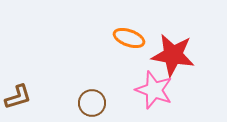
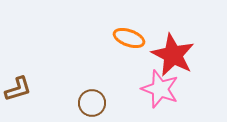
red star: rotated 18 degrees clockwise
pink star: moved 6 px right, 1 px up
brown L-shape: moved 8 px up
